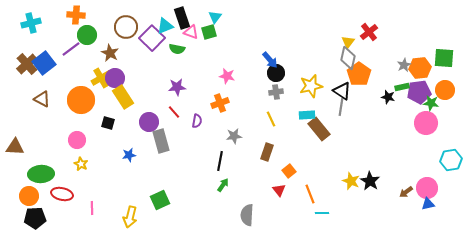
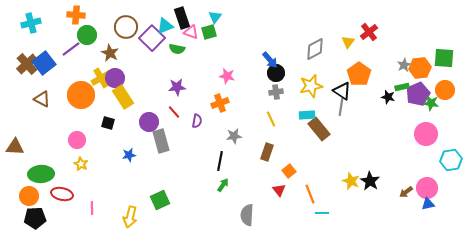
gray diamond at (348, 58): moved 33 px left, 9 px up; rotated 50 degrees clockwise
purple pentagon at (419, 92): moved 1 px left, 2 px down; rotated 15 degrees counterclockwise
orange circle at (81, 100): moved 5 px up
pink circle at (426, 123): moved 11 px down
